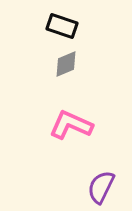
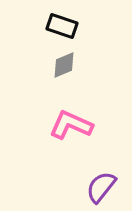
gray diamond: moved 2 px left, 1 px down
purple semicircle: rotated 12 degrees clockwise
